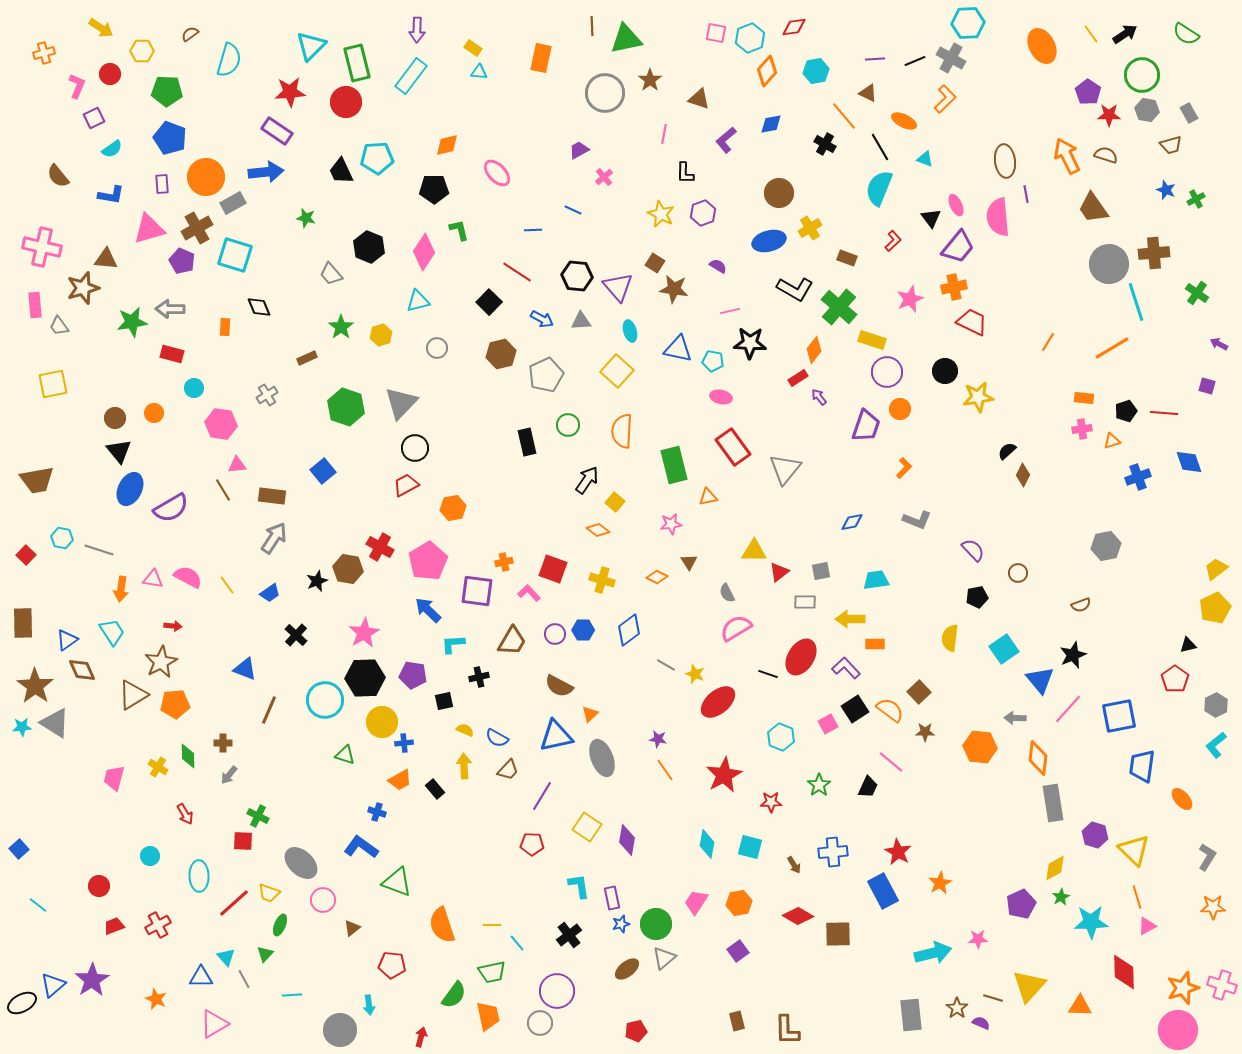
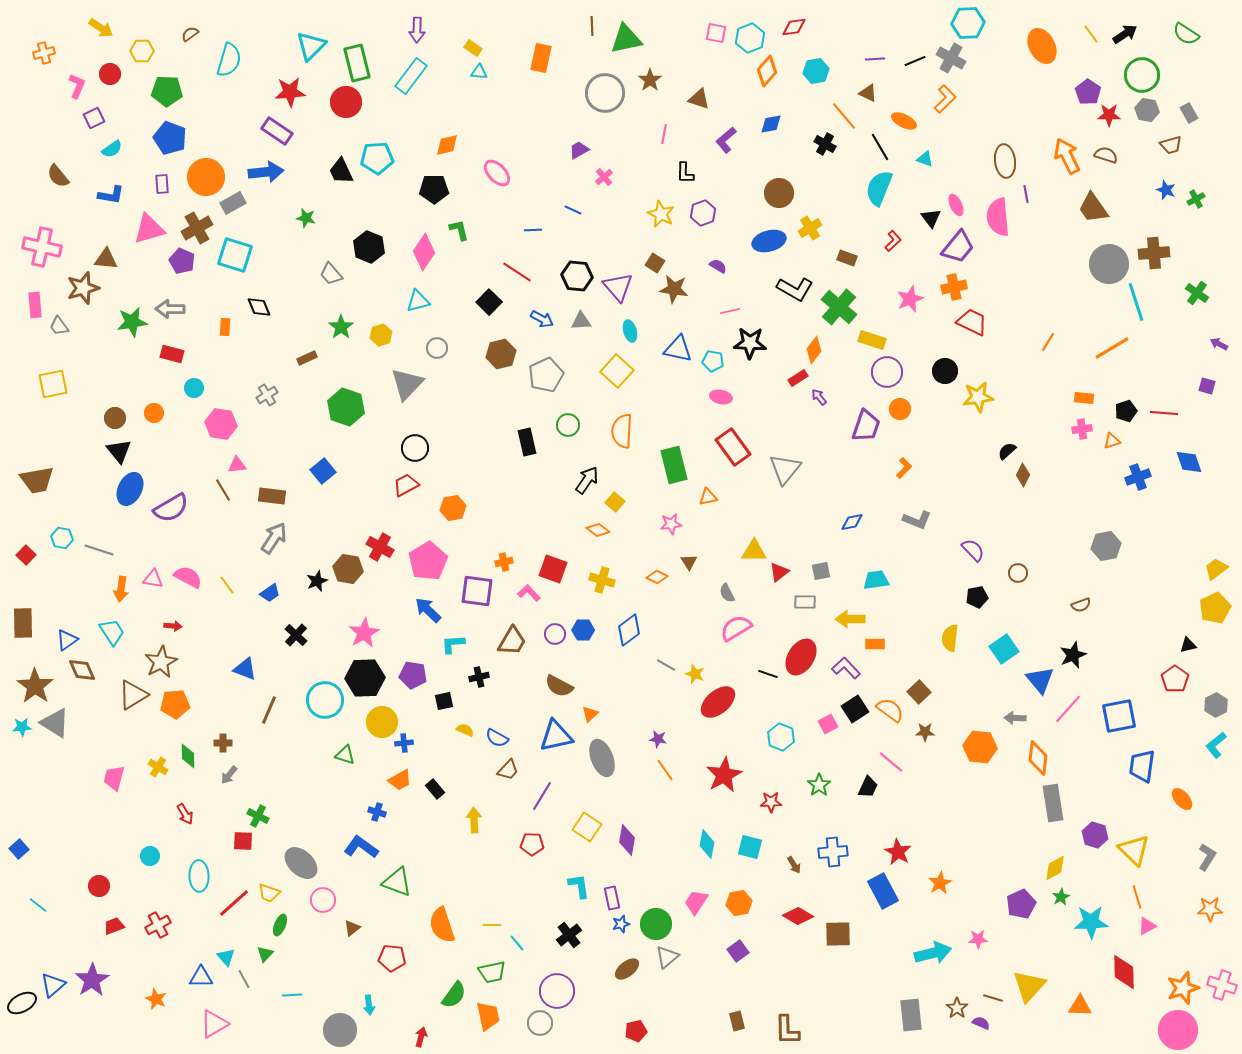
gray triangle at (401, 403): moved 6 px right, 19 px up
yellow arrow at (464, 766): moved 10 px right, 54 px down
orange star at (1213, 907): moved 3 px left, 2 px down
gray triangle at (664, 958): moved 3 px right, 1 px up
red pentagon at (392, 965): moved 7 px up
